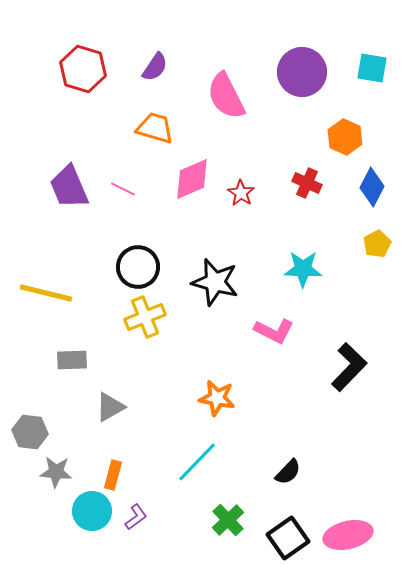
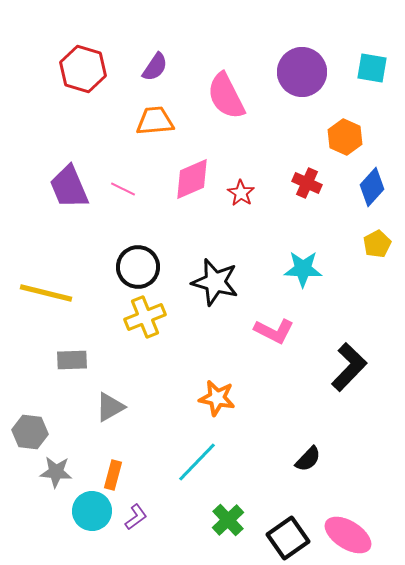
orange trapezoid: moved 7 px up; rotated 21 degrees counterclockwise
blue diamond: rotated 15 degrees clockwise
black semicircle: moved 20 px right, 13 px up
pink ellipse: rotated 45 degrees clockwise
